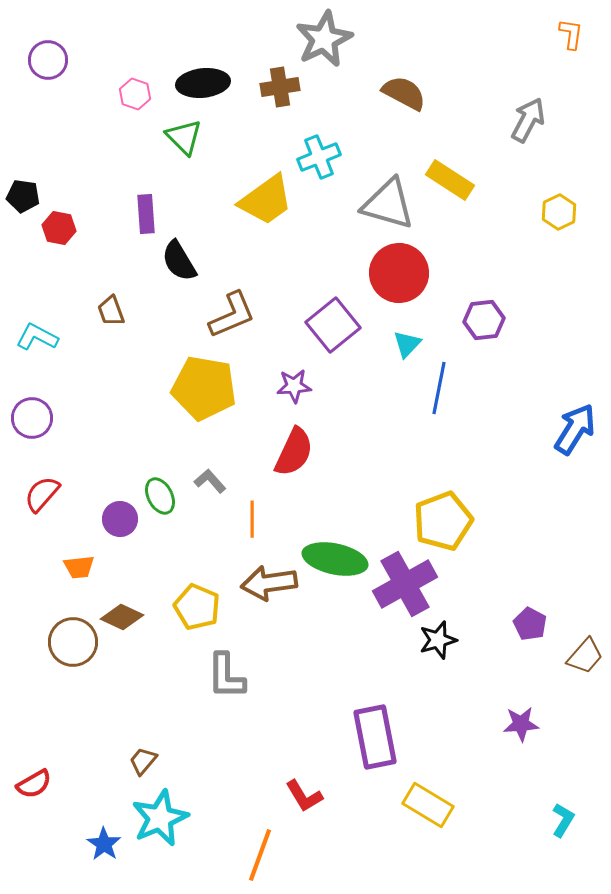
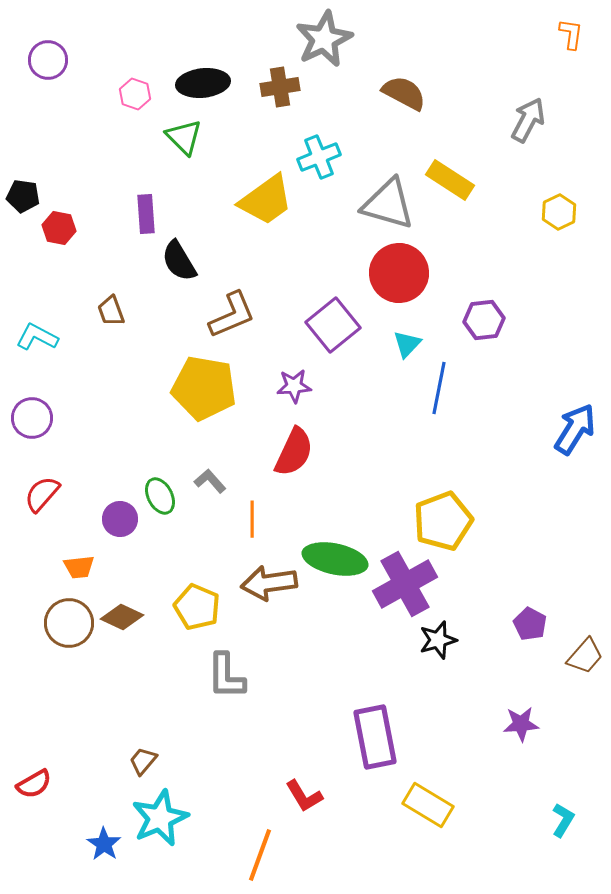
brown circle at (73, 642): moved 4 px left, 19 px up
